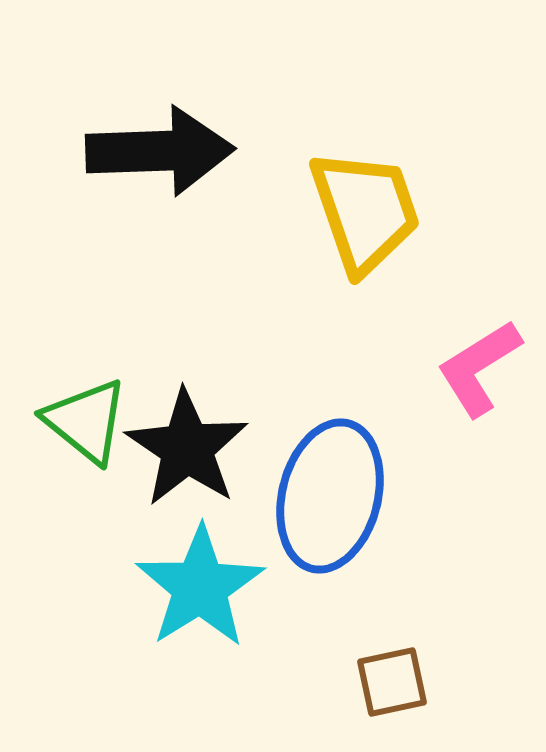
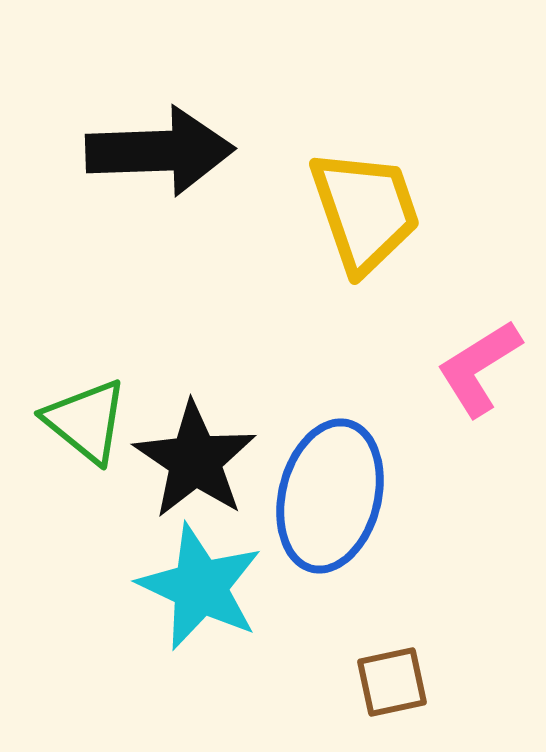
black star: moved 8 px right, 12 px down
cyan star: rotated 15 degrees counterclockwise
